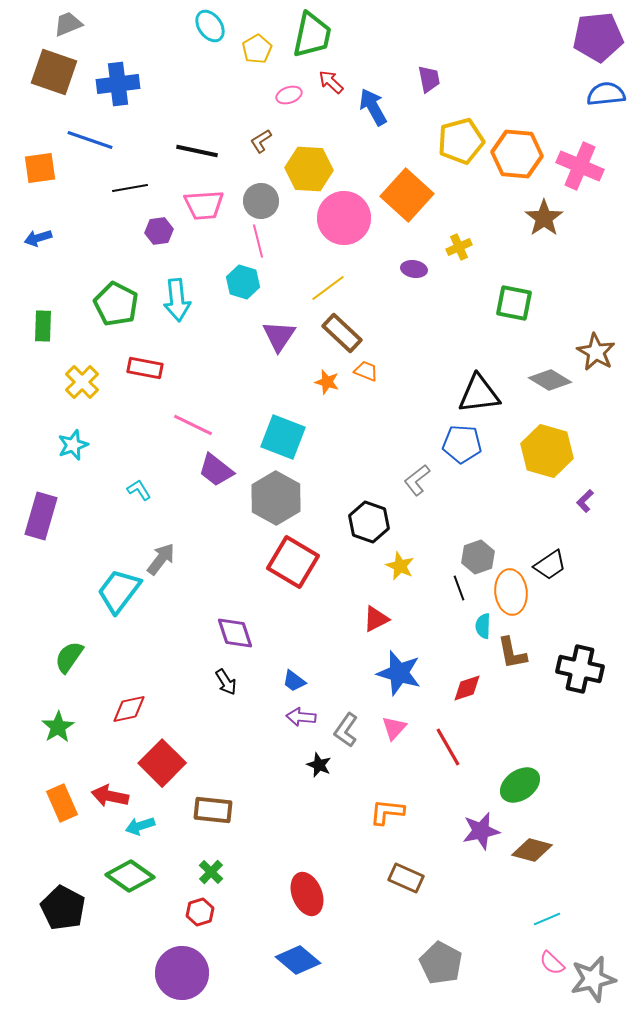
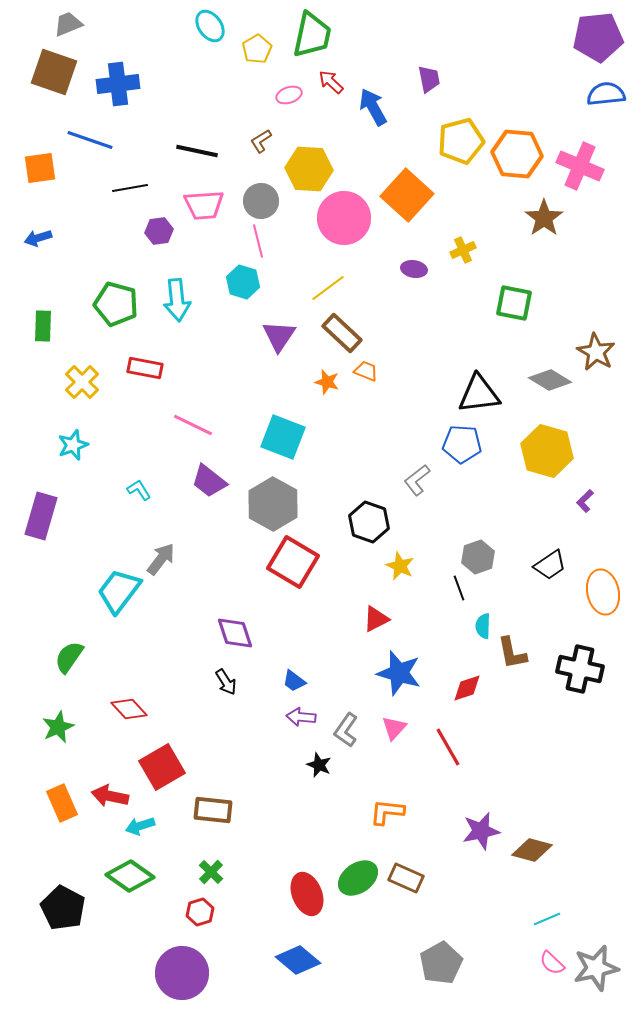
yellow cross at (459, 247): moved 4 px right, 3 px down
green pentagon at (116, 304): rotated 12 degrees counterclockwise
purple trapezoid at (216, 470): moved 7 px left, 11 px down
gray hexagon at (276, 498): moved 3 px left, 6 px down
orange ellipse at (511, 592): moved 92 px right; rotated 6 degrees counterclockwise
red diamond at (129, 709): rotated 60 degrees clockwise
green star at (58, 727): rotated 8 degrees clockwise
red square at (162, 763): moved 4 px down; rotated 15 degrees clockwise
green ellipse at (520, 785): moved 162 px left, 93 px down
gray pentagon at (441, 963): rotated 15 degrees clockwise
gray star at (593, 979): moved 3 px right, 11 px up
